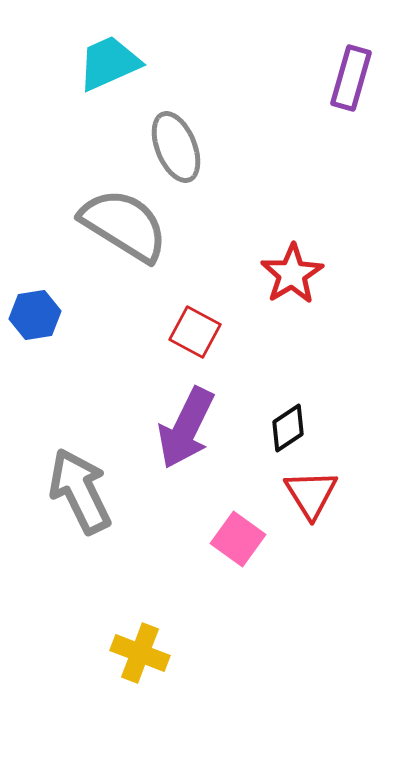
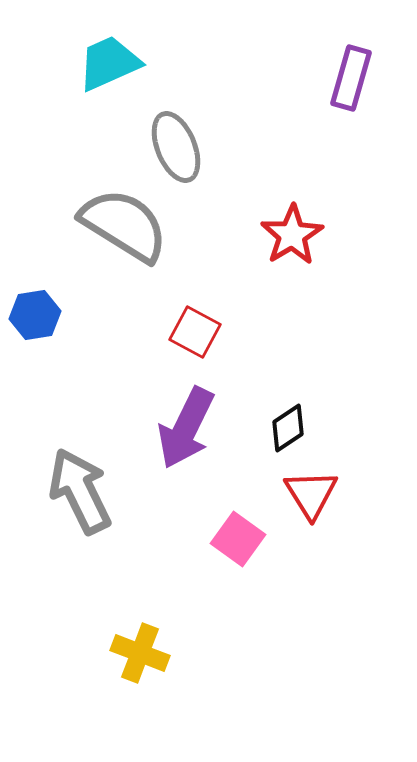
red star: moved 39 px up
